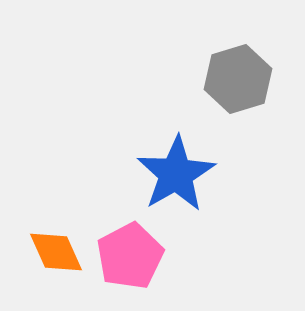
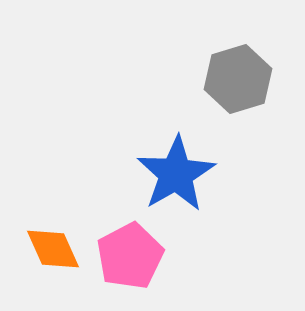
orange diamond: moved 3 px left, 3 px up
